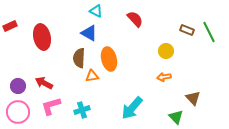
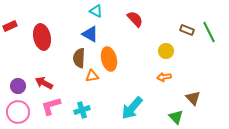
blue triangle: moved 1 px right, 1 px down
